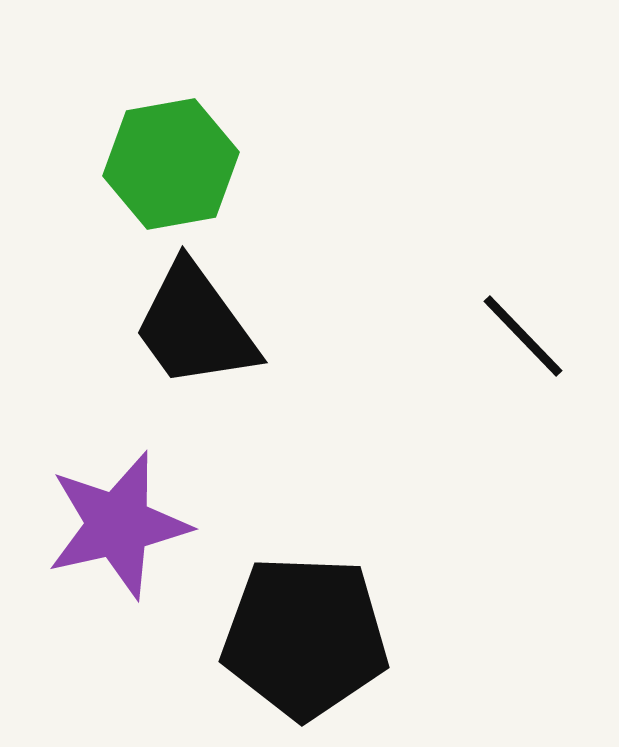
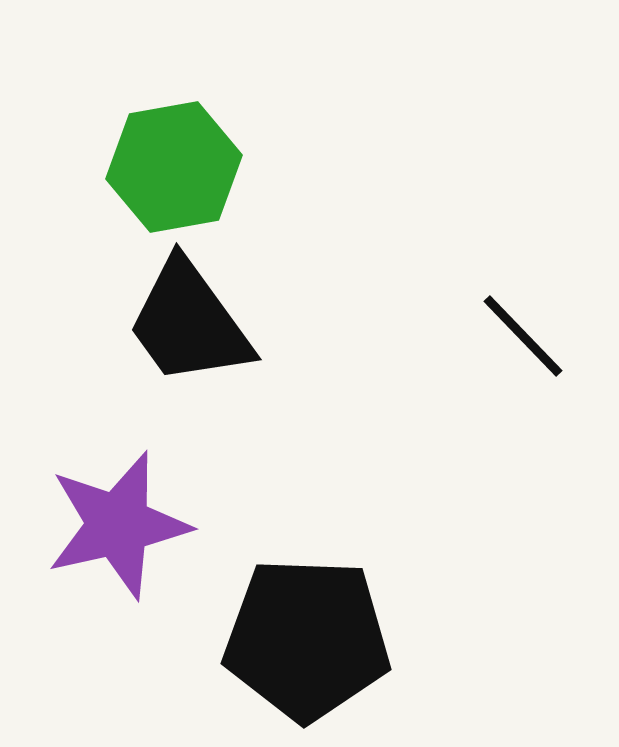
green hexagon: moved 3 px right, 3 px down
black trapezoid: moved 6 px left, 3 px up
black pentagon: moved 2 px right, 2 px down
